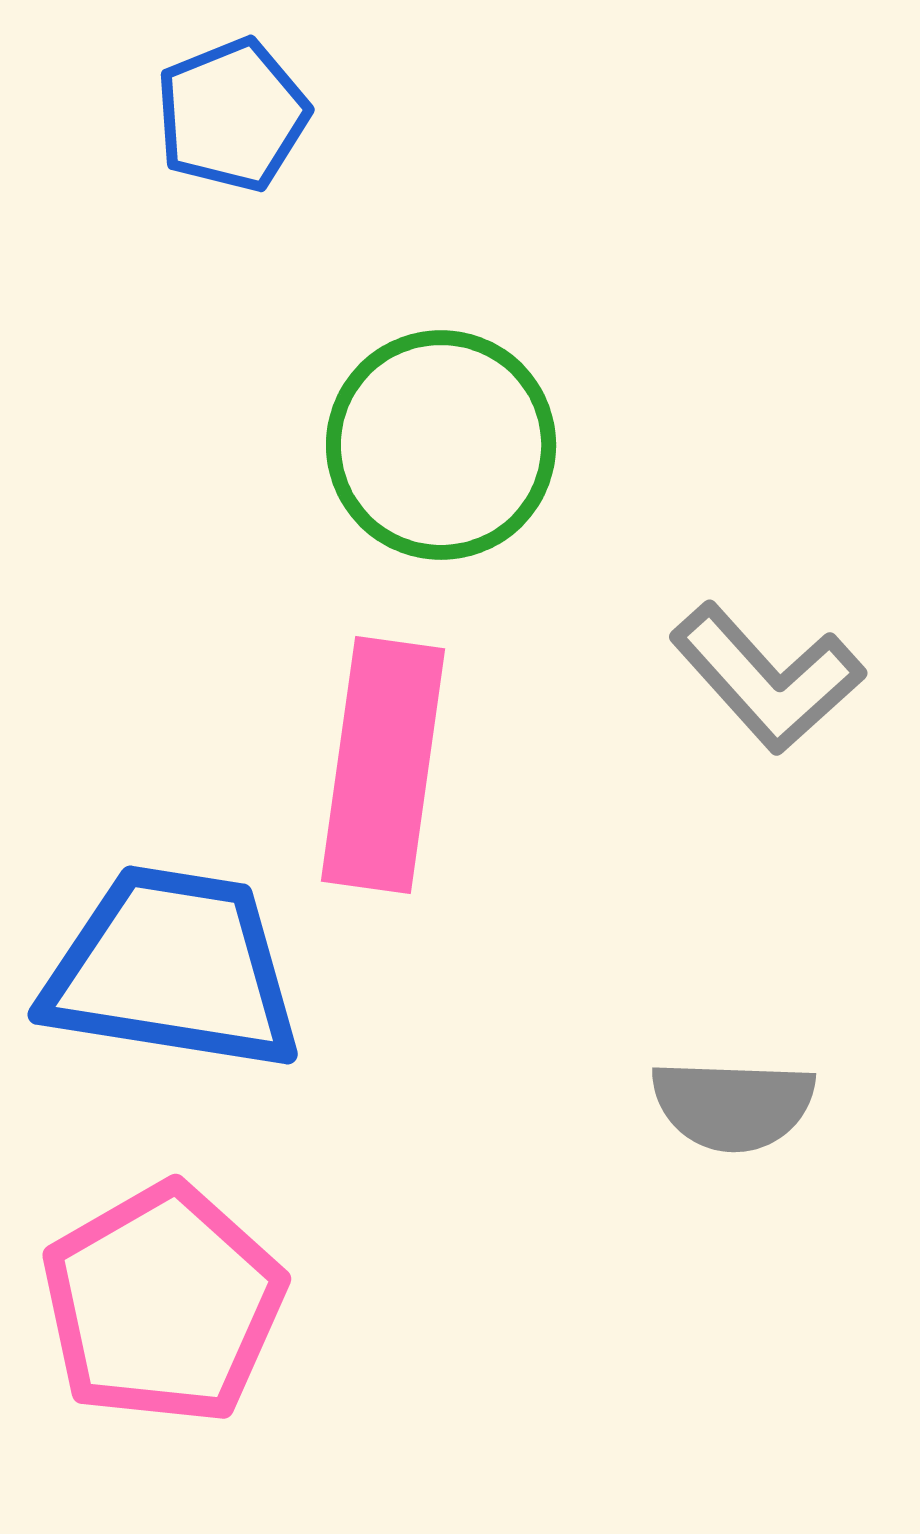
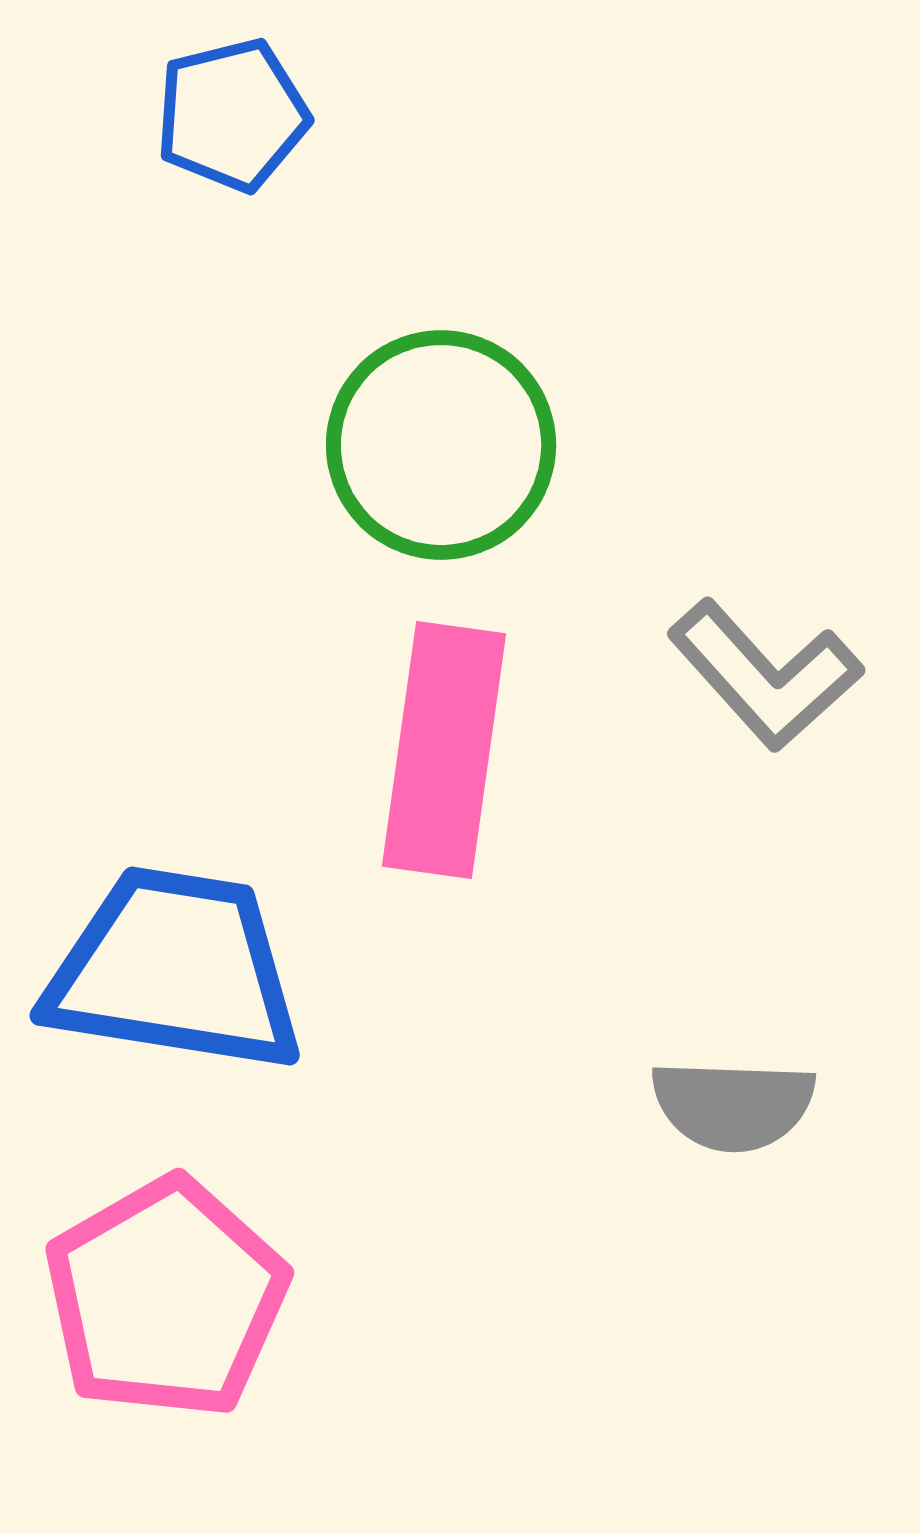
blue pentagon: rotated 8 degrees clockwise
gray L-shape: moved 2 px left, 3 px up
pink rectangle: moved 61 px right, 15 px up
blue trapezoid: moved 2 px right, 1 px down
pink pentagon: moved 3 px right, 6 px up
